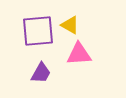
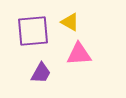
yellow triangle: moved 3 px up
purple square: moved 5 px left
